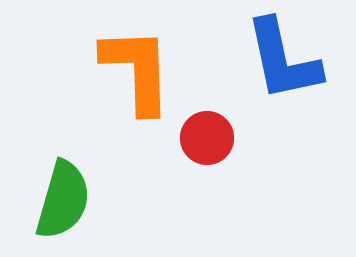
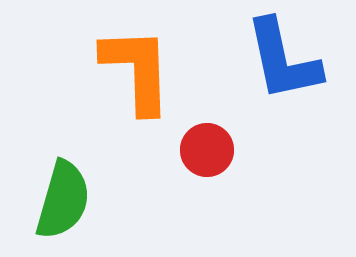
red circle: moved 12 px down
